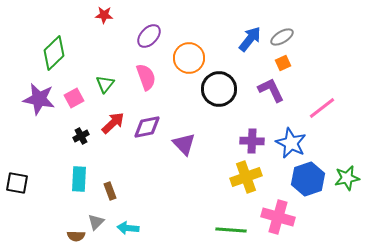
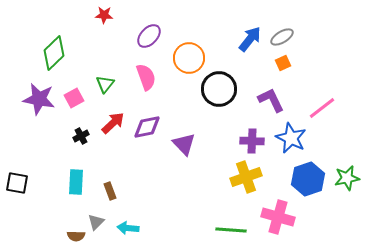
purple L-shape: moved 10 px down
blue star: moved 5 px up
cyan rectangle: moved 3 px left, 3 px down
